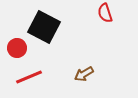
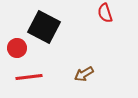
red line: rotated 16 degrees clockwise
